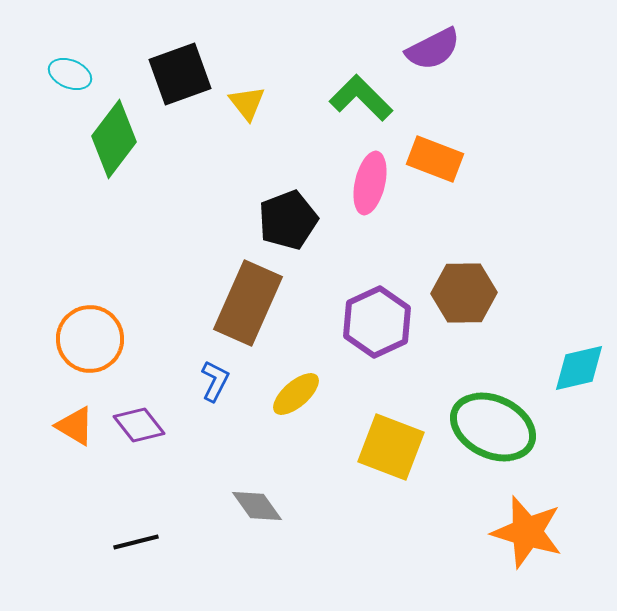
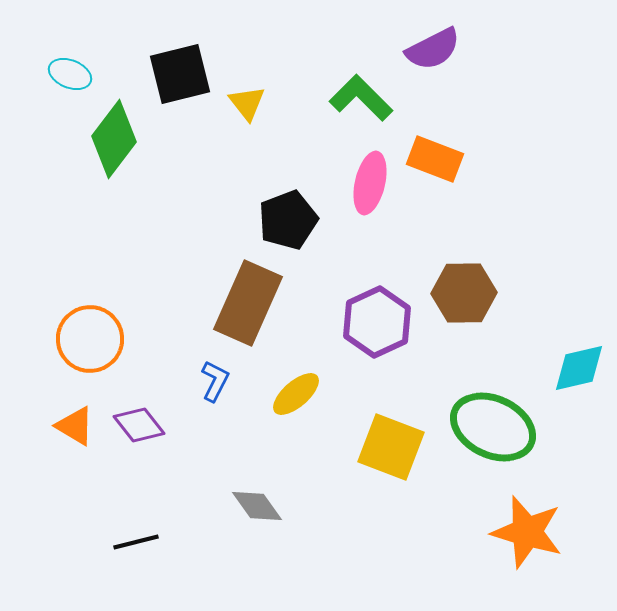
black square: rotated 6 degrees clockwise
